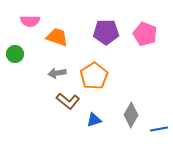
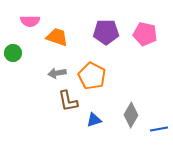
pink pentagon: rotated 10 degrees counterclockwise
green circle: moved 2 px left, 1 px up
orange pentagon: moved 2 px left; rotated 12 degrees counterclockwise
brown L-shape: rotated 40 degrees clockwise
